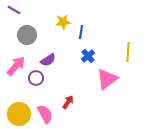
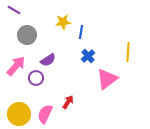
pink semicircle: rotated 126 degrees counterclockwise
